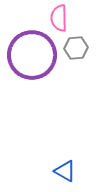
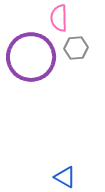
purple circle: moved 1 px left, 2 px down
blue triangle: moved 6 px down
